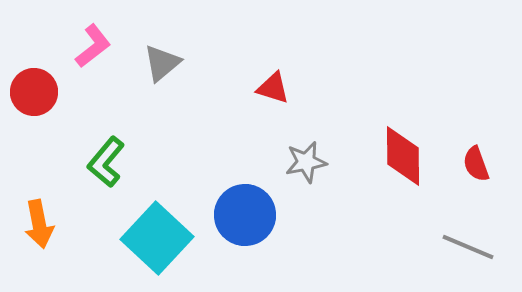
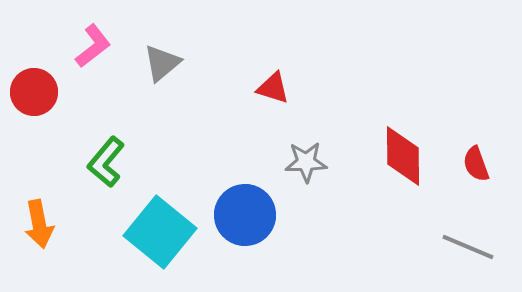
gray star: rotated 9 degrees clockwise
cyan square: moved 3 px right, 6 px up; rotated 4 degrees counterclockwise
